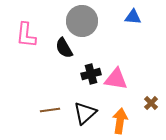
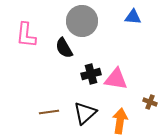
brown cross: moved 1 px left, 1 px up; rotated 24 degrees counterclockwise
brown line: moved 1 px left, 2 px down
